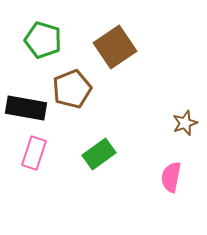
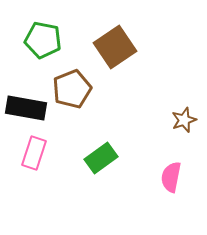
green pentagon: rotated 6 degrees counterclockwise
brown star: moved 1 px left, 3 px up
green rectangle: moved 2 px right, 4 px down
